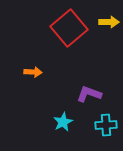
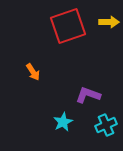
red square: moved 1 px left, 2 px up; rotated 21 degrees clockwise
orange arrow: rotated 54 degrees clockwise
purple L-shape: moved 1 px left, 1 px down
cyan cross: rotated 20 degrees counterclockwise
